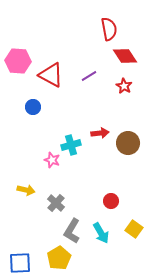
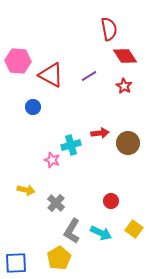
cyan arrow: rotated 35 degrees counterclockwise
blue square: moved 4 px left
